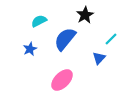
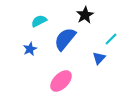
pink ellipse: moved 1 px left, 1 px down
